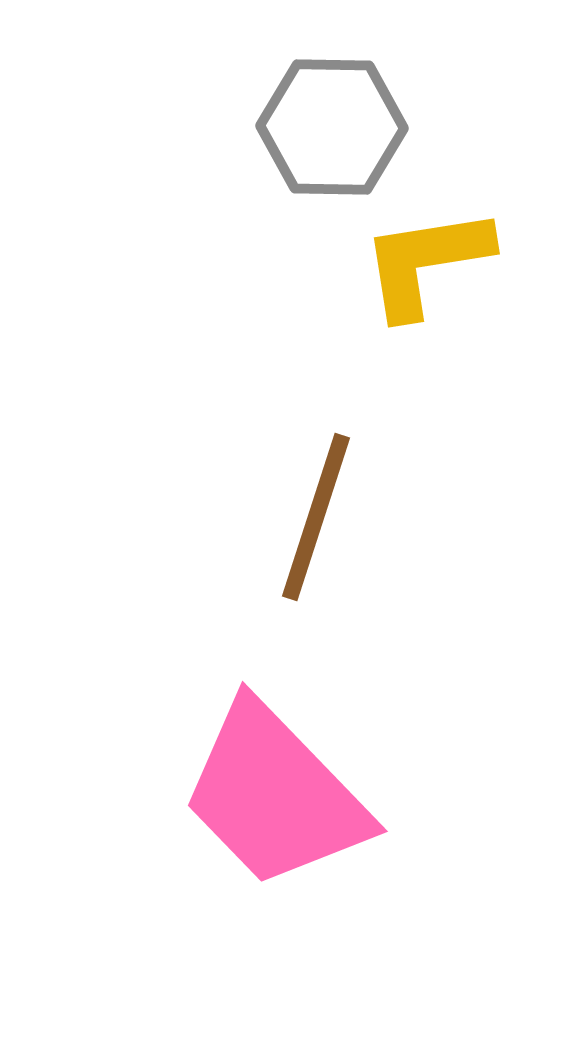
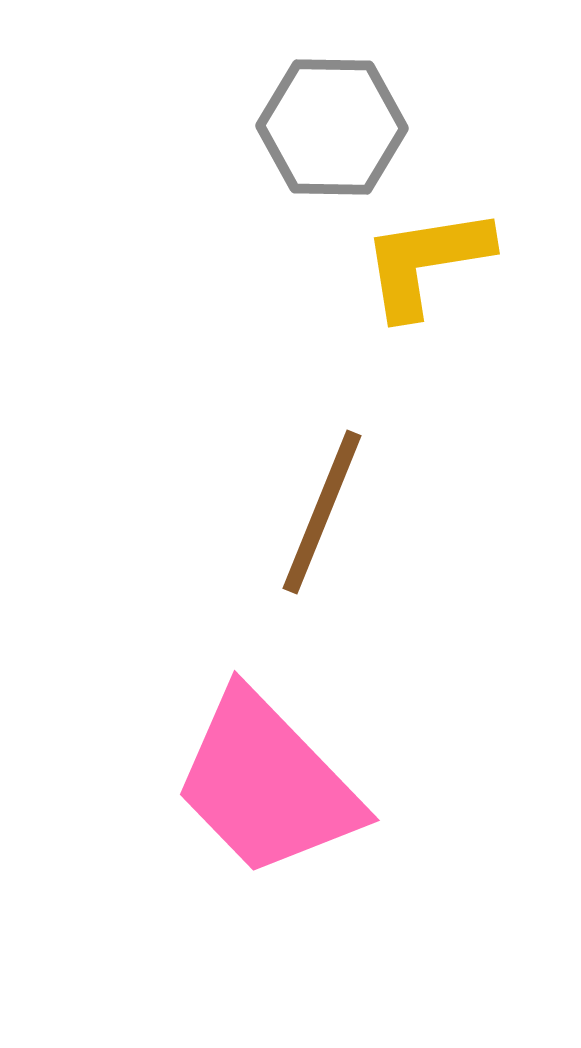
brown line: moved 6 px right, 5 px up; rotated 4 degrees clockwise
pink trapezoid: moved 8 px left, 11 px up
